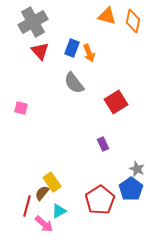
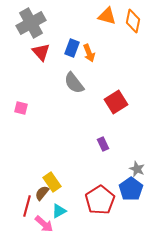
gray cross: moved 2 px left, 1 px down
red triangle: moved 1 px right, 1 px down
